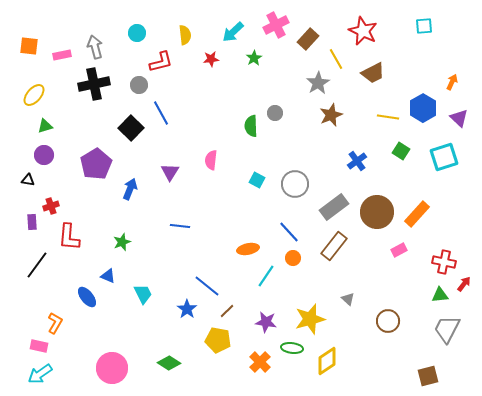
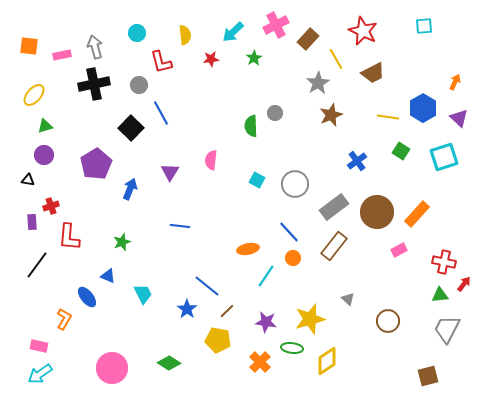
red L-shape at (161, 62): rotated 90 degrees clockwise
orange arrow at (452, 82): moved 3 px right
orange L-shape at (55, 323): moved 9 px right, 4 px up
